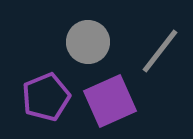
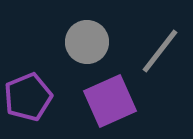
gray circle: moved 1 px left
purple pentagon: moved 18 px left
